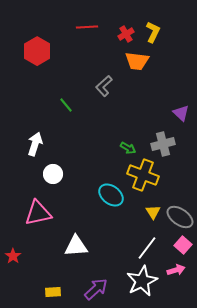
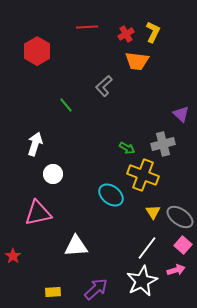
purple triangle: moved 1 px down
green arrow: moved 1 px left
